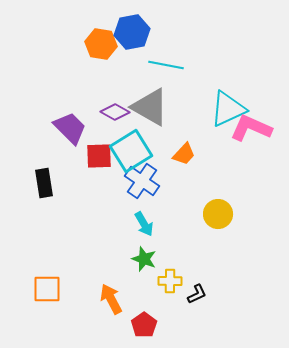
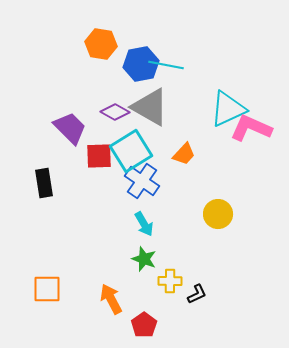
blue hexagon: moved 9 px right, 32 px down
